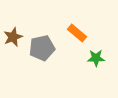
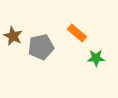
brown star: moved 1 px up; rotated 24 degrees counterclockwise
gray pentagon: moved 1 px left, 1 px up
